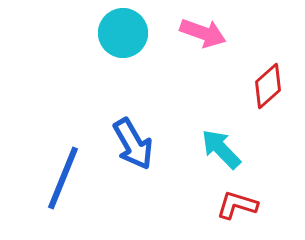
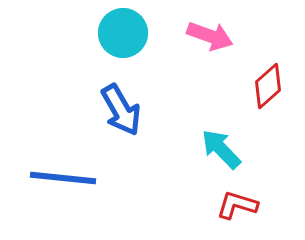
pink arrow: moved 7 px right, 3 px down
blue arrow: moved 12 px left, 34 px up
blue line: rotated 74 degrees clockwise
